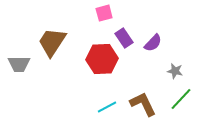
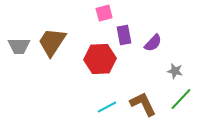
purple rectangle: moved 3 px up; rotated 24 degrees clockwise
red hexagon: moved 2 px left
gray trapezoid: moved 18 px up
